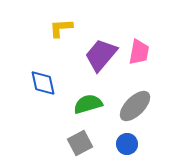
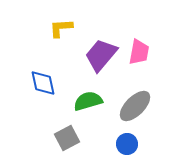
green semicircle: moved 3 px up
gray square: moved 13 px left, 5 px up
